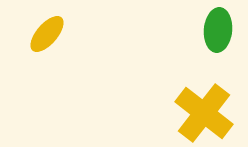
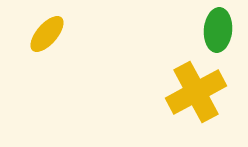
yellow cross: moved 8 px left, 21 px up; rotated 24 degrees clockwise
